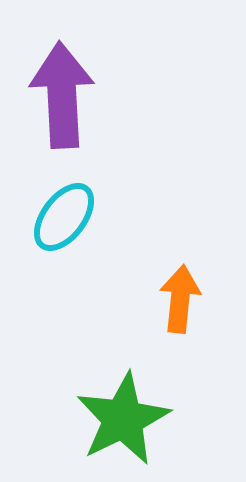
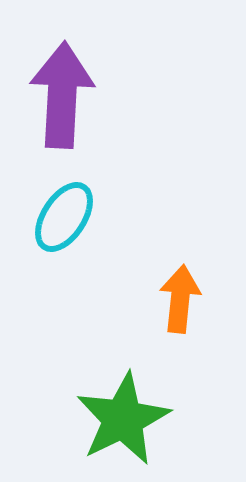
purple arrow: rotated 6 degrees clockwise
cyan ellipse: rotated 4 degrees counterclockwise
